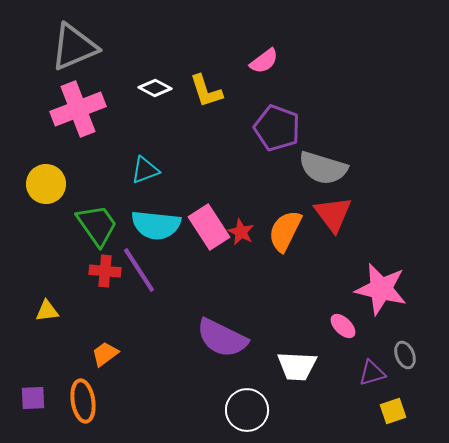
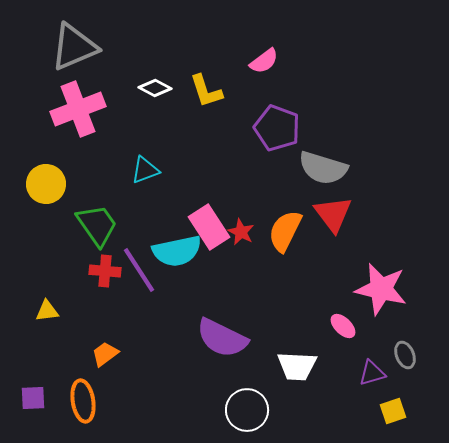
cyan semicircle: moved 21 px right, 26 px down; rotated 18 degrees counterclockwise
